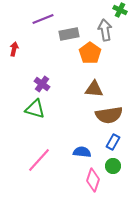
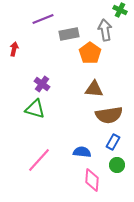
green circle: moved 4 px right, 1 px up
pink diamond: moved 1 px left; rotated 15 degrees counterclockwise
